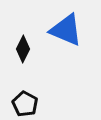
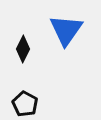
blue triangle: rotated 42 degrees clockwise
